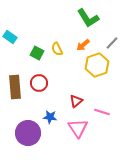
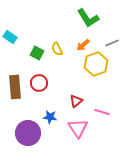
gray line: rotated 24 degrees clockwise
yellow hexagon: moved 1 px left, 1 px up
